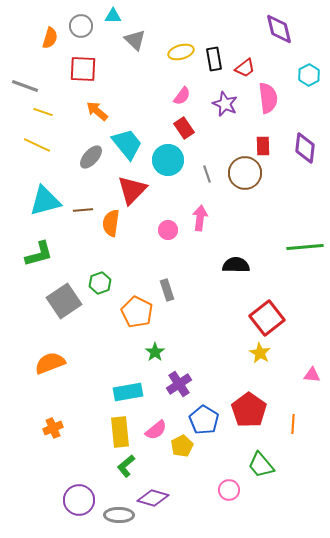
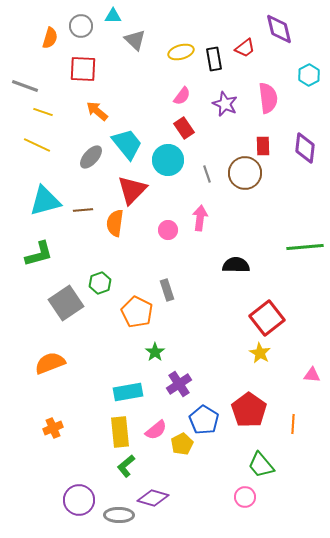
red trapezoid at (245, 68): moved 20 px up
orange semicircle at (111, 223): moved 4 px right
gray square at (64, 301): moved 2 px right, 2 px down
yellow pentagon at (182, 446): moved 2 px up
pink circle at (229, 490): moved 16 px right, 7 px down
